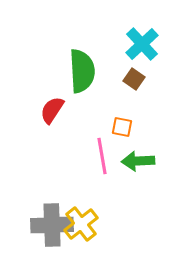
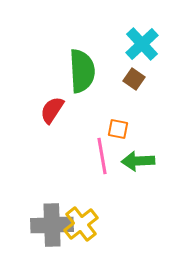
orange square: moved 4 px left, 2 px down
